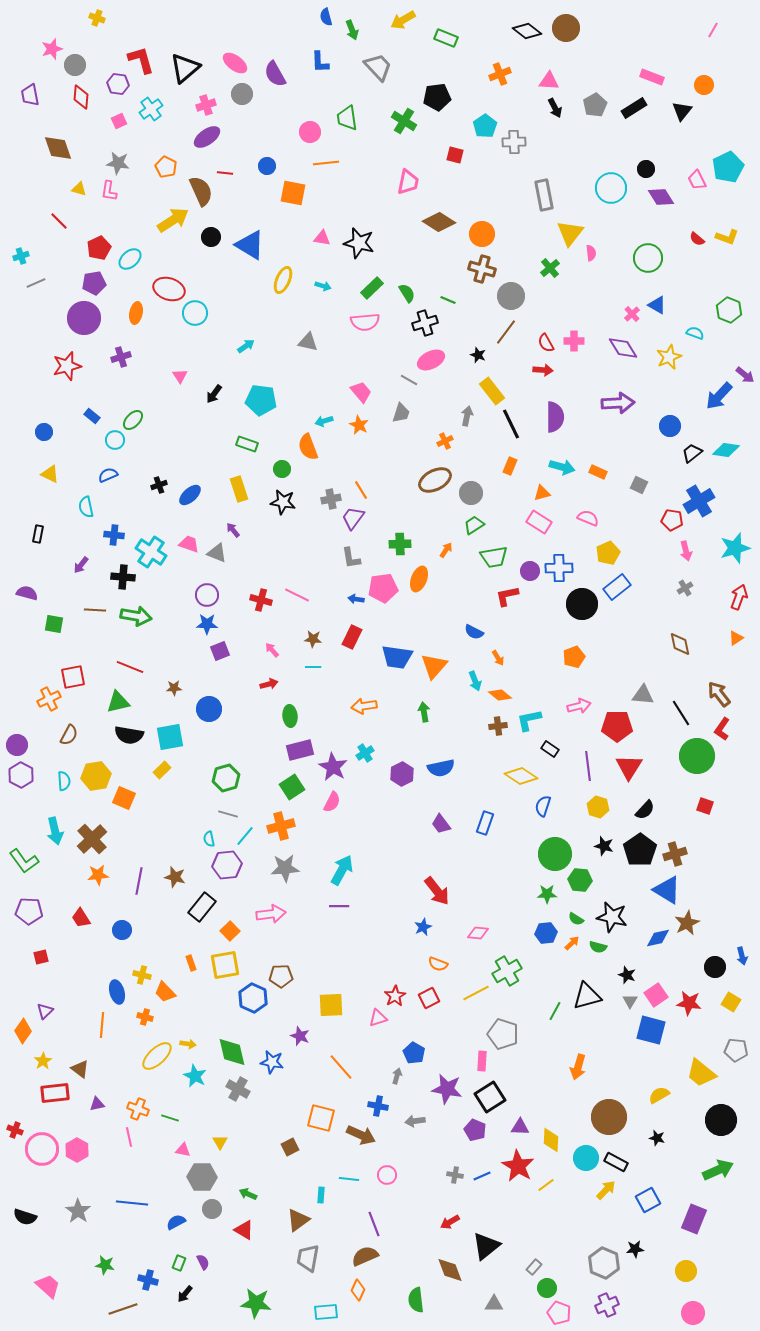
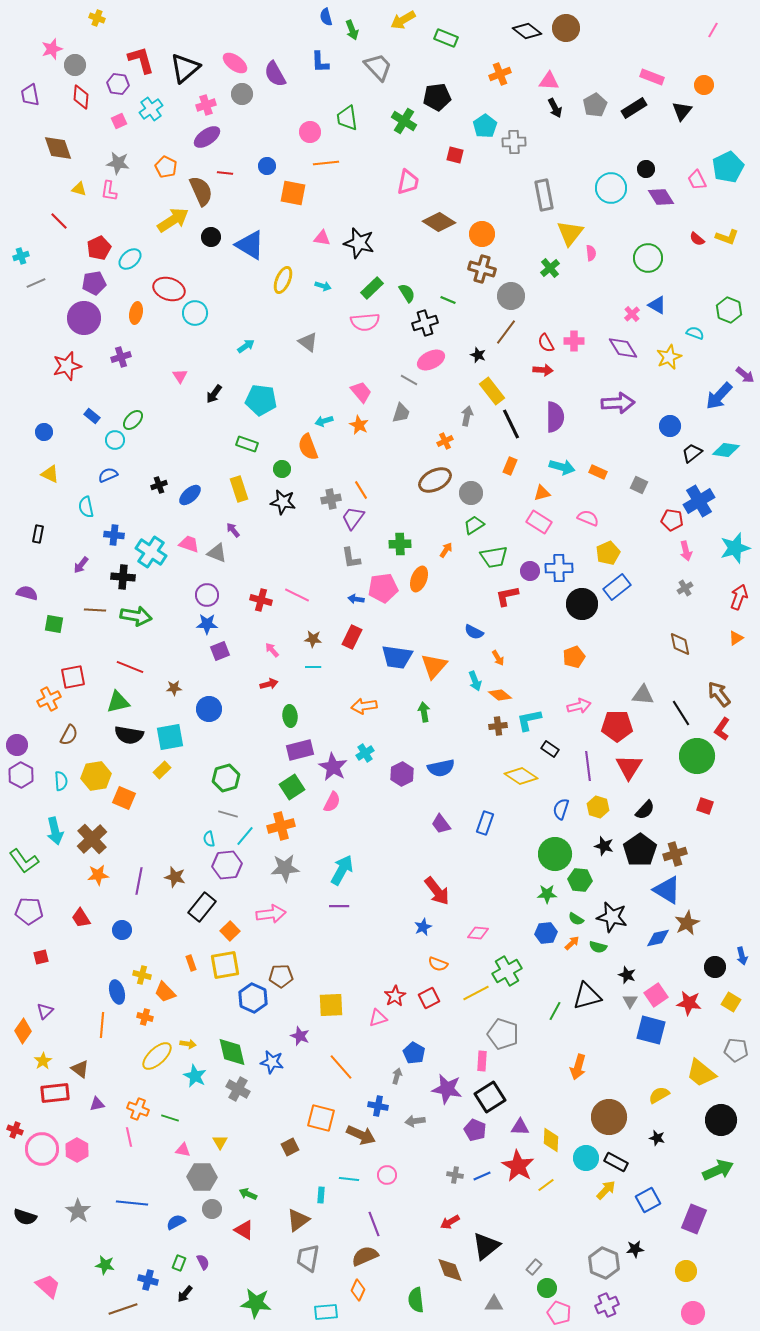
gray triangle at (308, 342): rotated 25 degrees clockwise
cyan semicircle at (64, 781): moved 3 px left
blue semicircle at (543, 806): moved 18 px right, 3 px down
